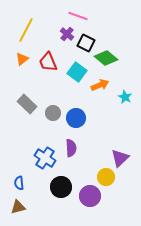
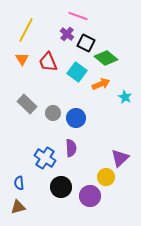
orange triangle: rotated 24 degrees counterclockwise
orange arrow: moved 1 px right, 1 px up
